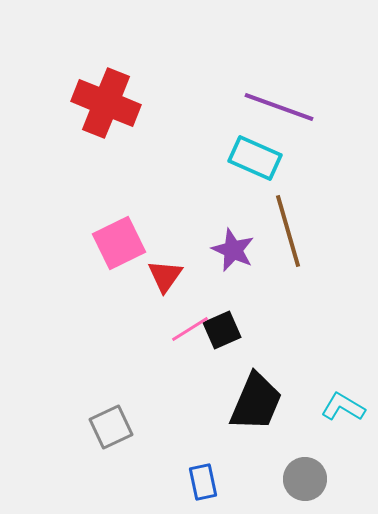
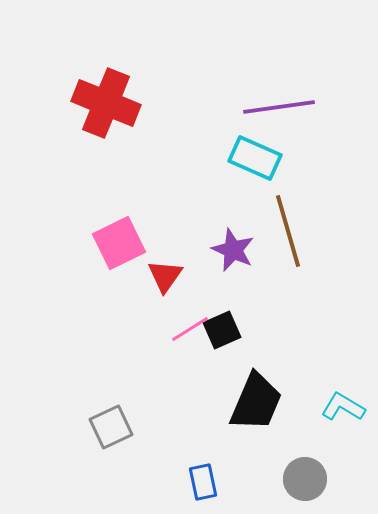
purple line: rotated 28 degrees counterclockwise
